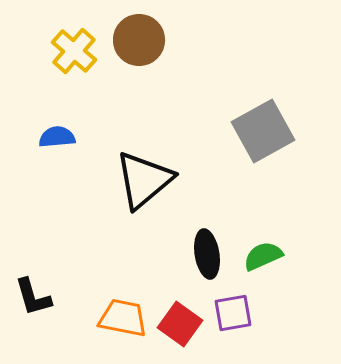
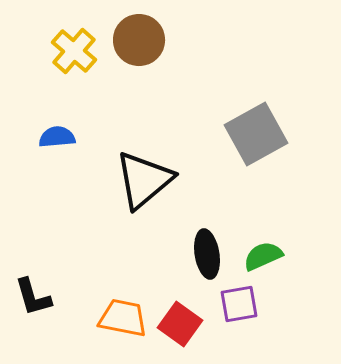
gray square: moved 7 px left, 3 px down
purple square: moved 6 px right, 9 px up
